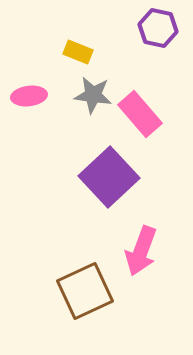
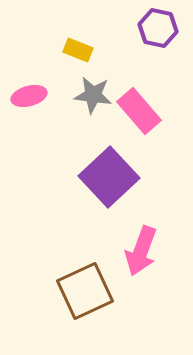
yellow rectangle: moved 2 px up
pink ellipse: rotated 8 degrees counterclockwise
pink rectangle: moved 1 px left, 3 px up
